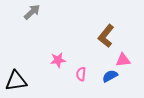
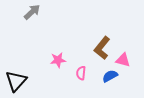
brown L-shape: moved 4 px left, 12 px down
pink triangle: rotated 21 degrees clockwise
pink semicircle: moved 1 px up
black triangle: rotated 40 degrees counterclockwise
